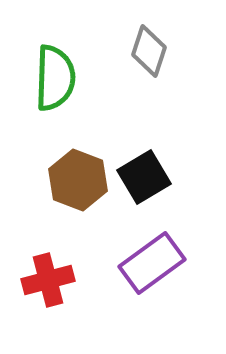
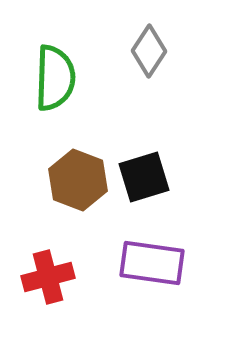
gray diamond: rotated 15 degrees clockwise
black square: rotated 14 degrees clockwise
purple rectangle: rotated 44 degrees clockwise
red cross: moved 3 px up
